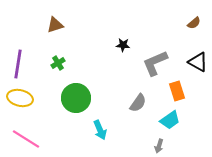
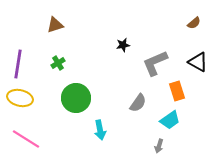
black star: rotated 16 degrees counterclockwise
cyan arrow: rotated 12 degrees clockwise
